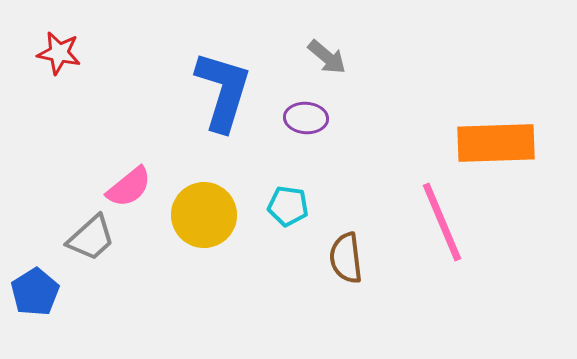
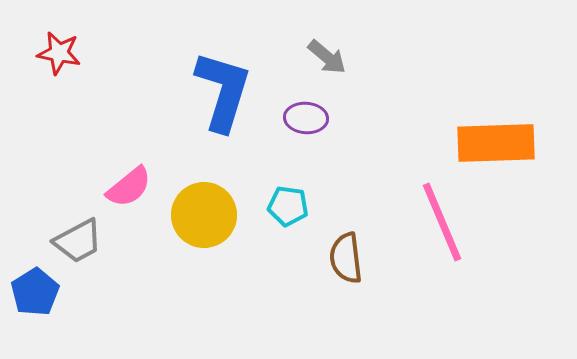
gray trapezoid: moved 13 px left, 3 px down; rotated 14 degrees clockwise
